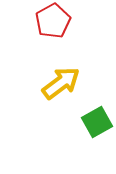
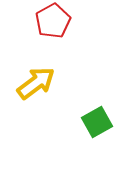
yellow arrow: moved 25 px left
